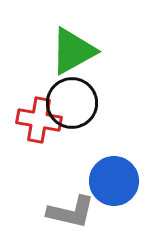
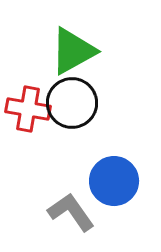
red cross: moved 11 px left, 11 px up
gray L-shape: rotated 138 degrees counterclockwise
